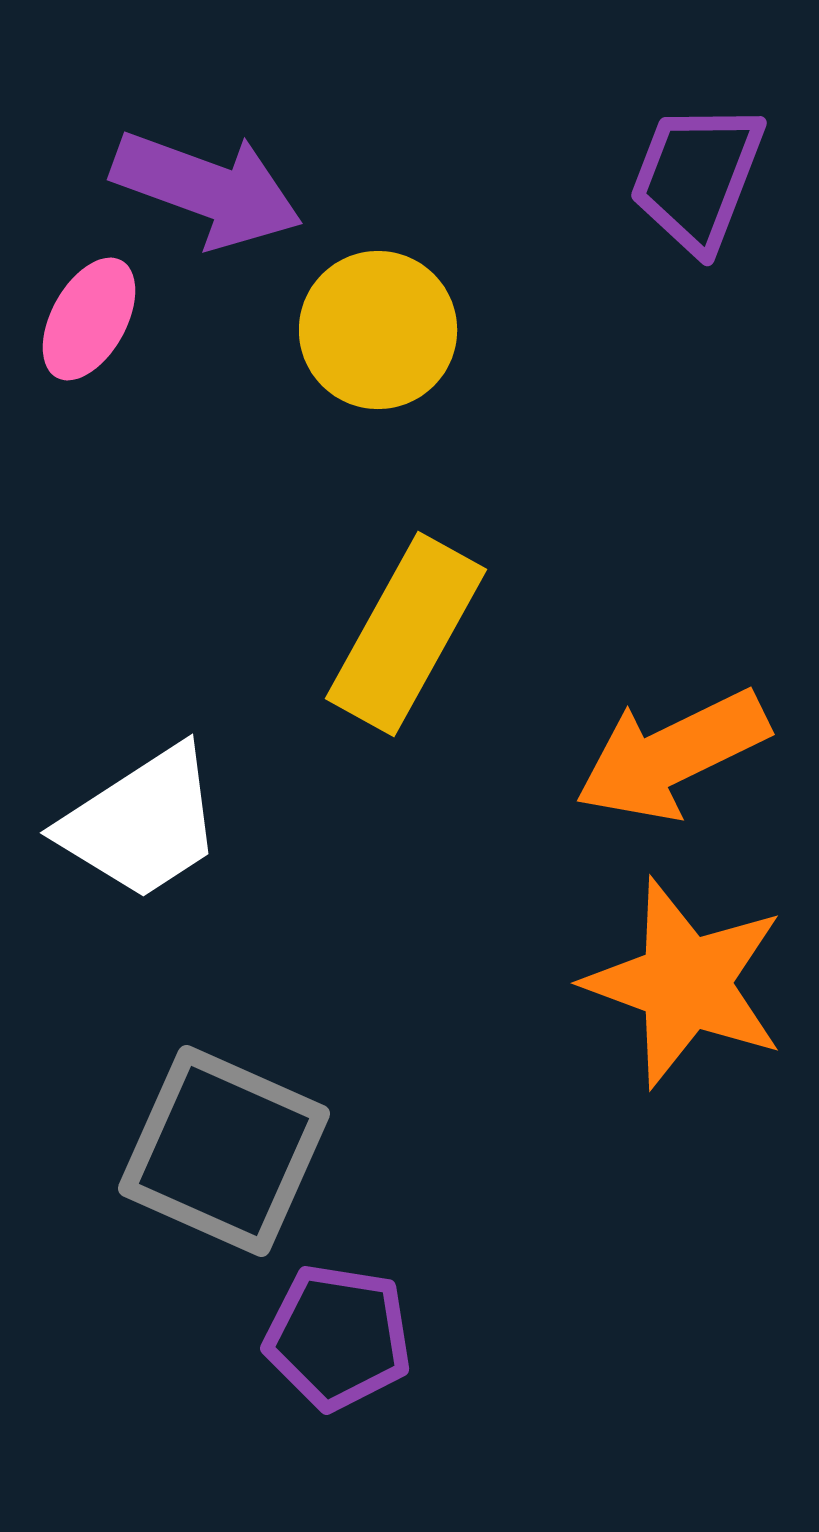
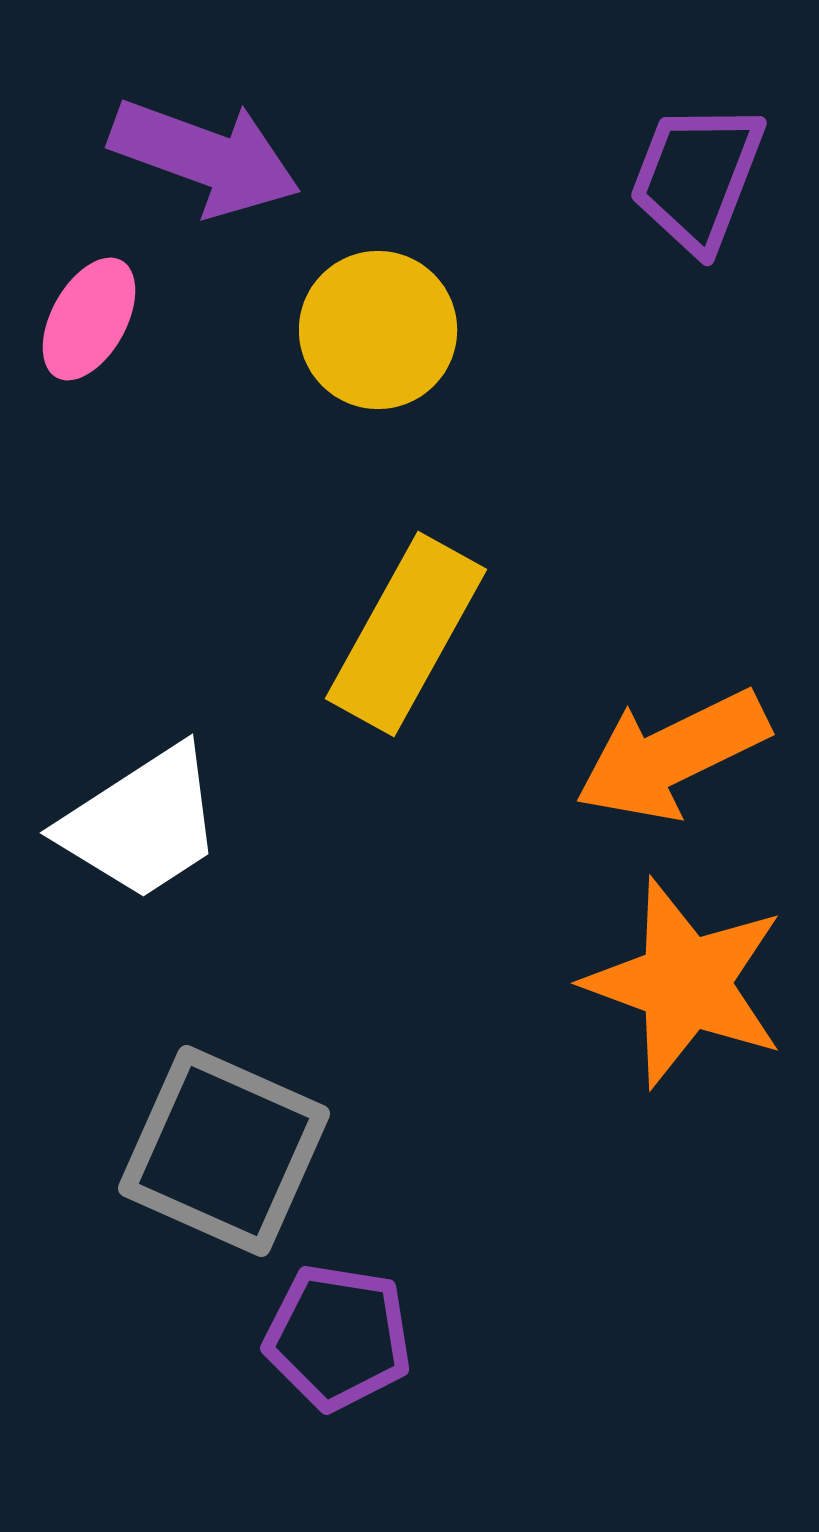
purple arrow: moved 2 px left, 32 px up
